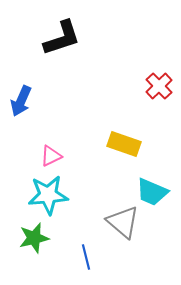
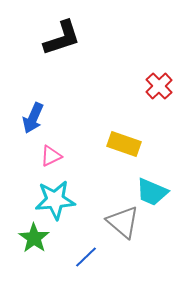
blue arrow: moved 12 px right, 17 px down
cyan star: moved 7 px right, 5 px down
green star: rotated 24 degrees counterclockwise
blue line: rotated 60 degrees clockwise
